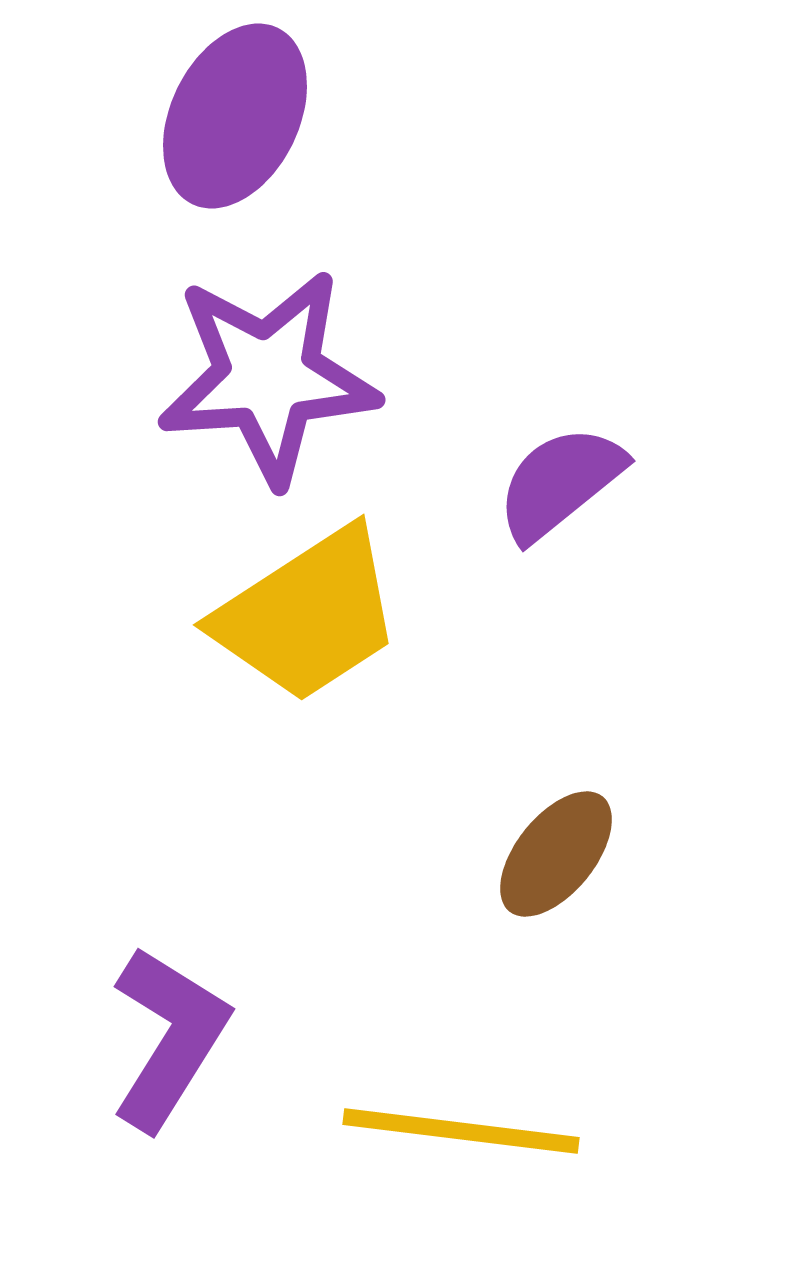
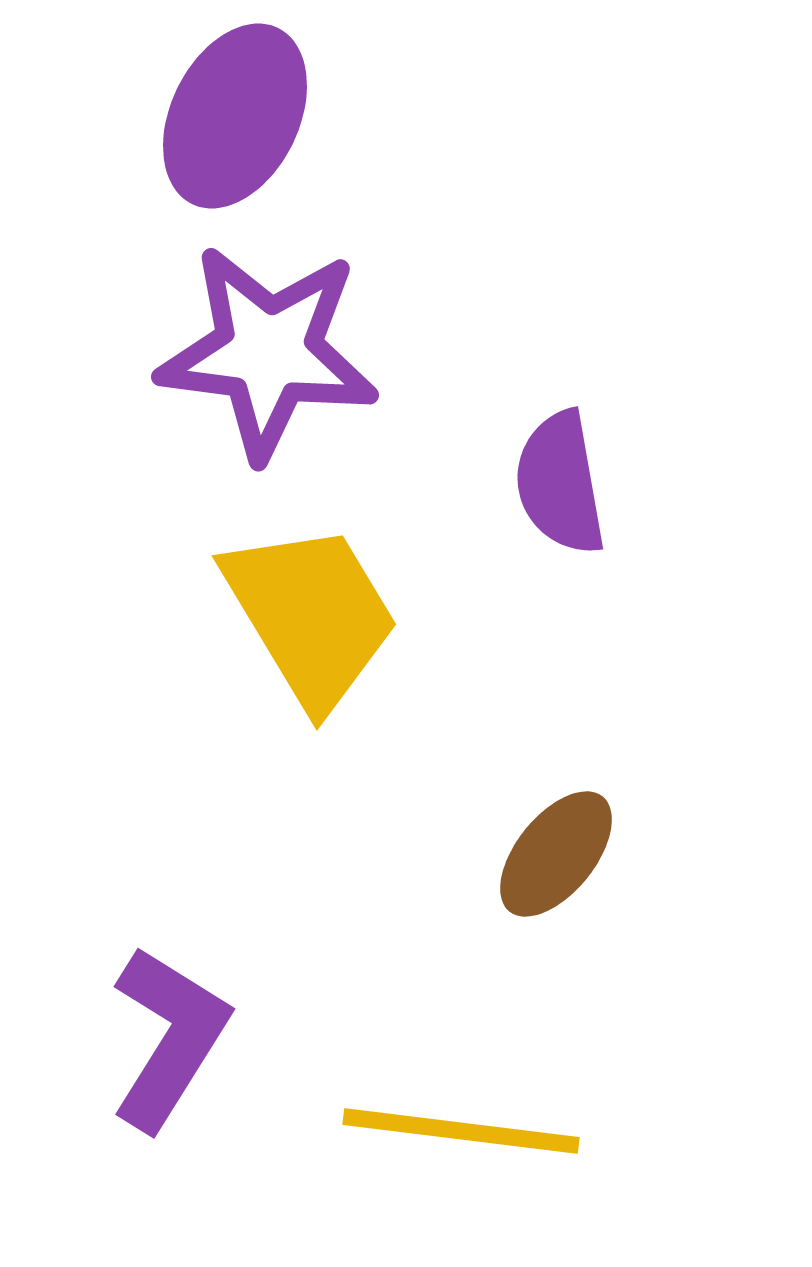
purple star: moved 25 px up; rotated 11 degrees clockwise
purple semicircle: rotated 61 degrees counterclockwise
yellow trapezoid: moved 3 px right; rotated 88 degrees counterclockwise
